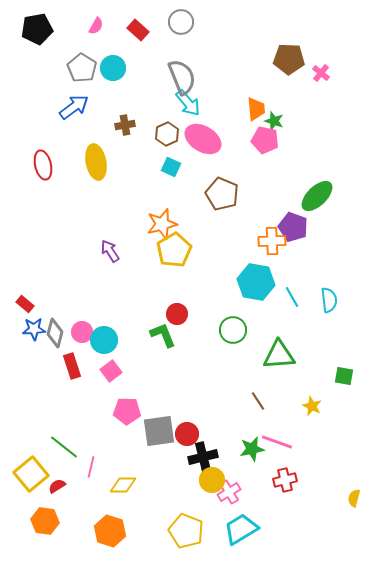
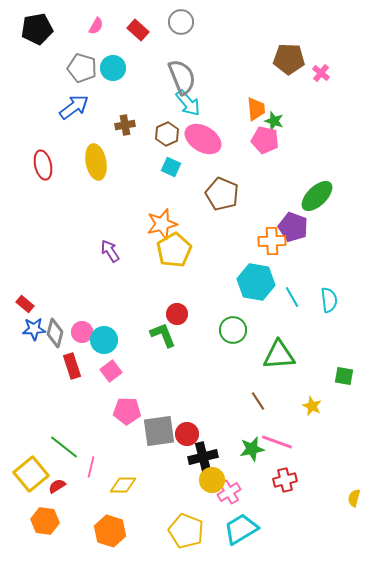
gray pentagon at (82, 68): rotated 16 degrees counterclockwise
